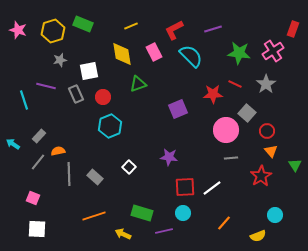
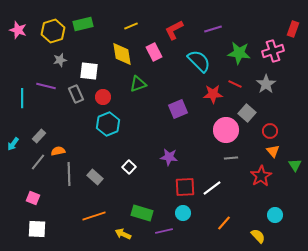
green rectangle at (83, 24): rotated 36 degrees counterclockwise
pink cross at (273, 51): rotated 15 degrees clockwise
cyan semicircle at (191, 56): moved 8 px right, 5 px down
white square at (89, 71): rotated 18 degrees clockwise
cyan line at (24, 100): moved 2 px left, 2 px up; rotated 18 degrees clockwise
cyan hexagon at (110, 126): moved 2 px left, 2 px up
red circle at (267, 131): moved 3 px right
cyan arrow at (13, 144): rotated 88 degrees counterclockwise
orange triangle at (271, 151): moved 2 px right
yellow semicircle at (258, 236): rotated 112 degrees counterclockwise
